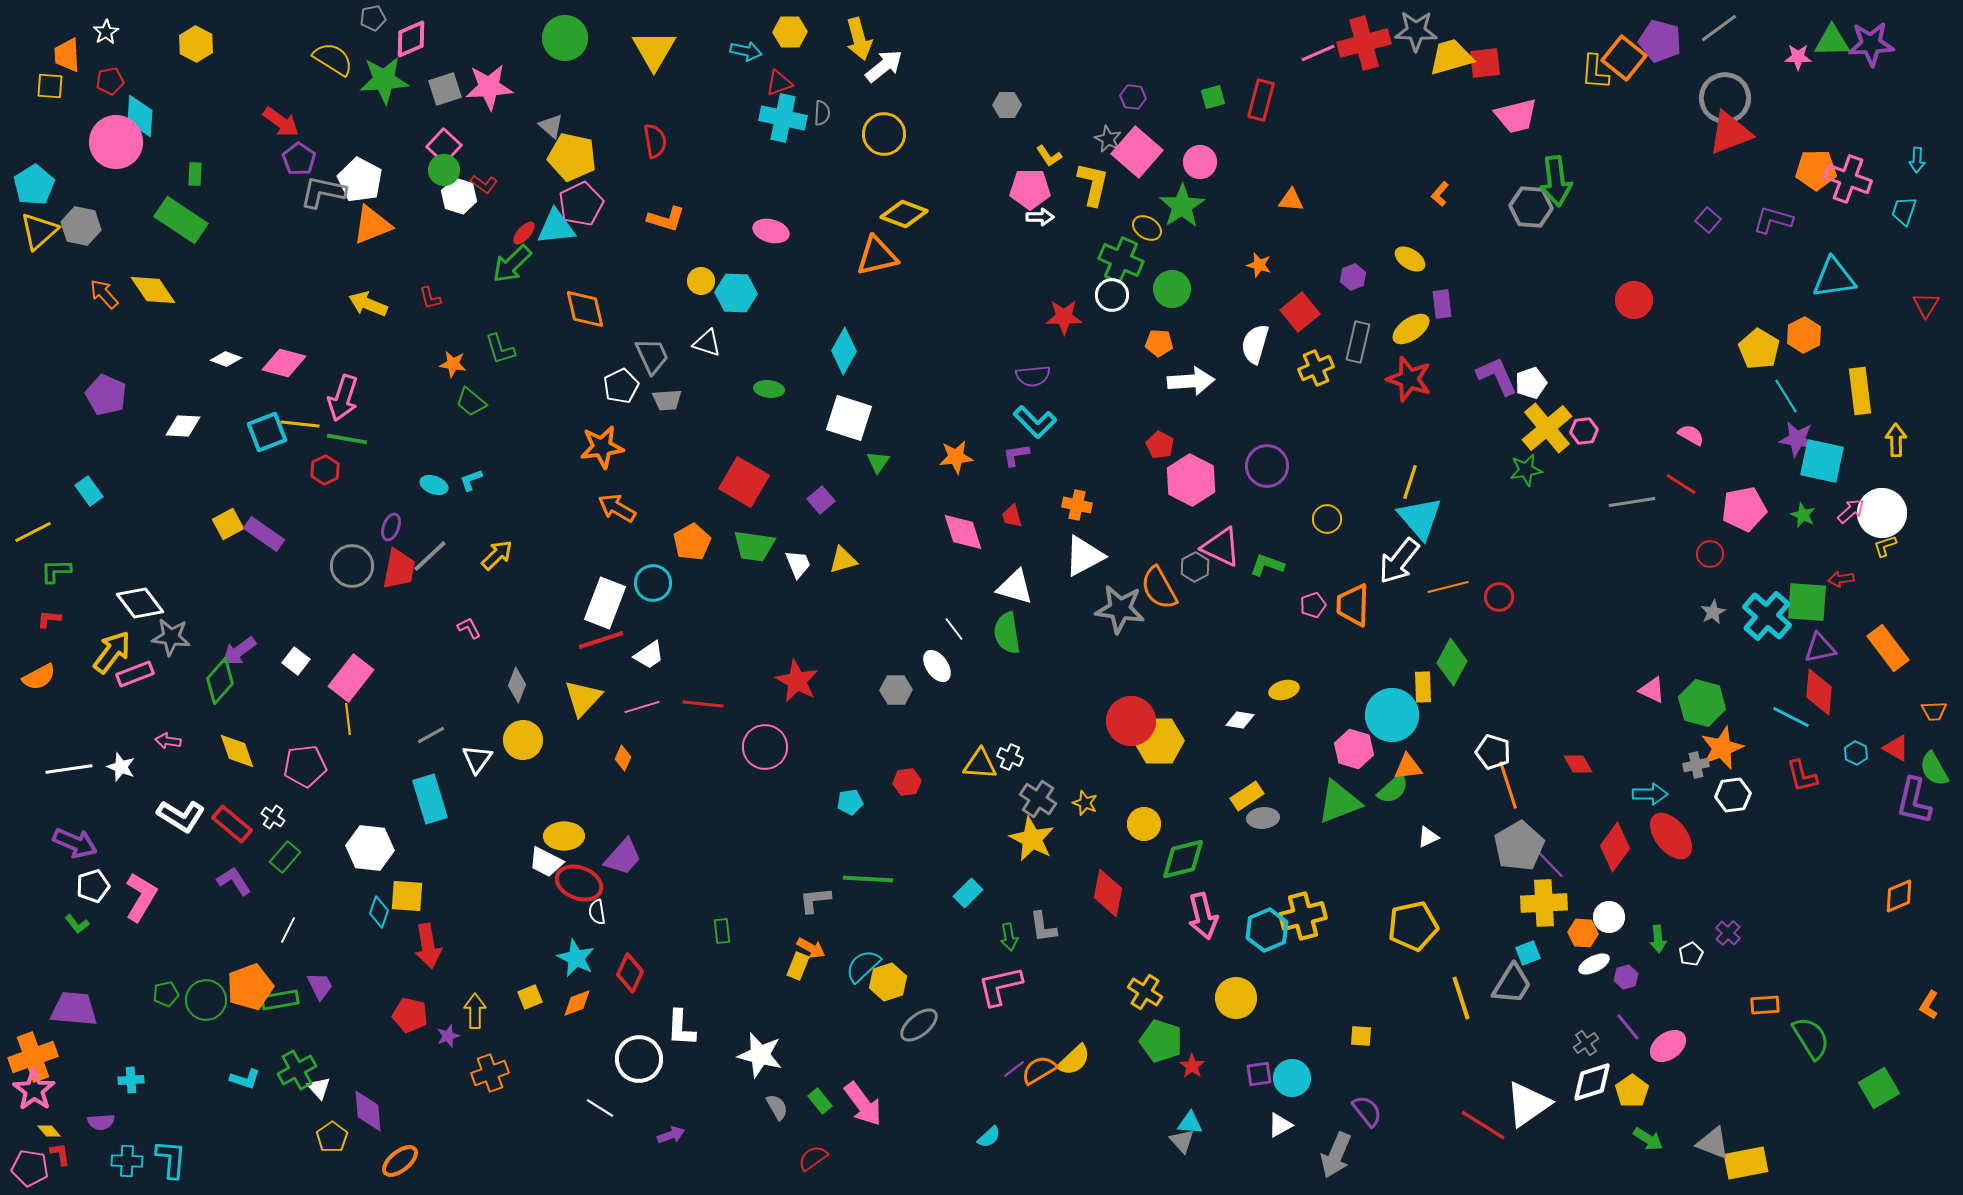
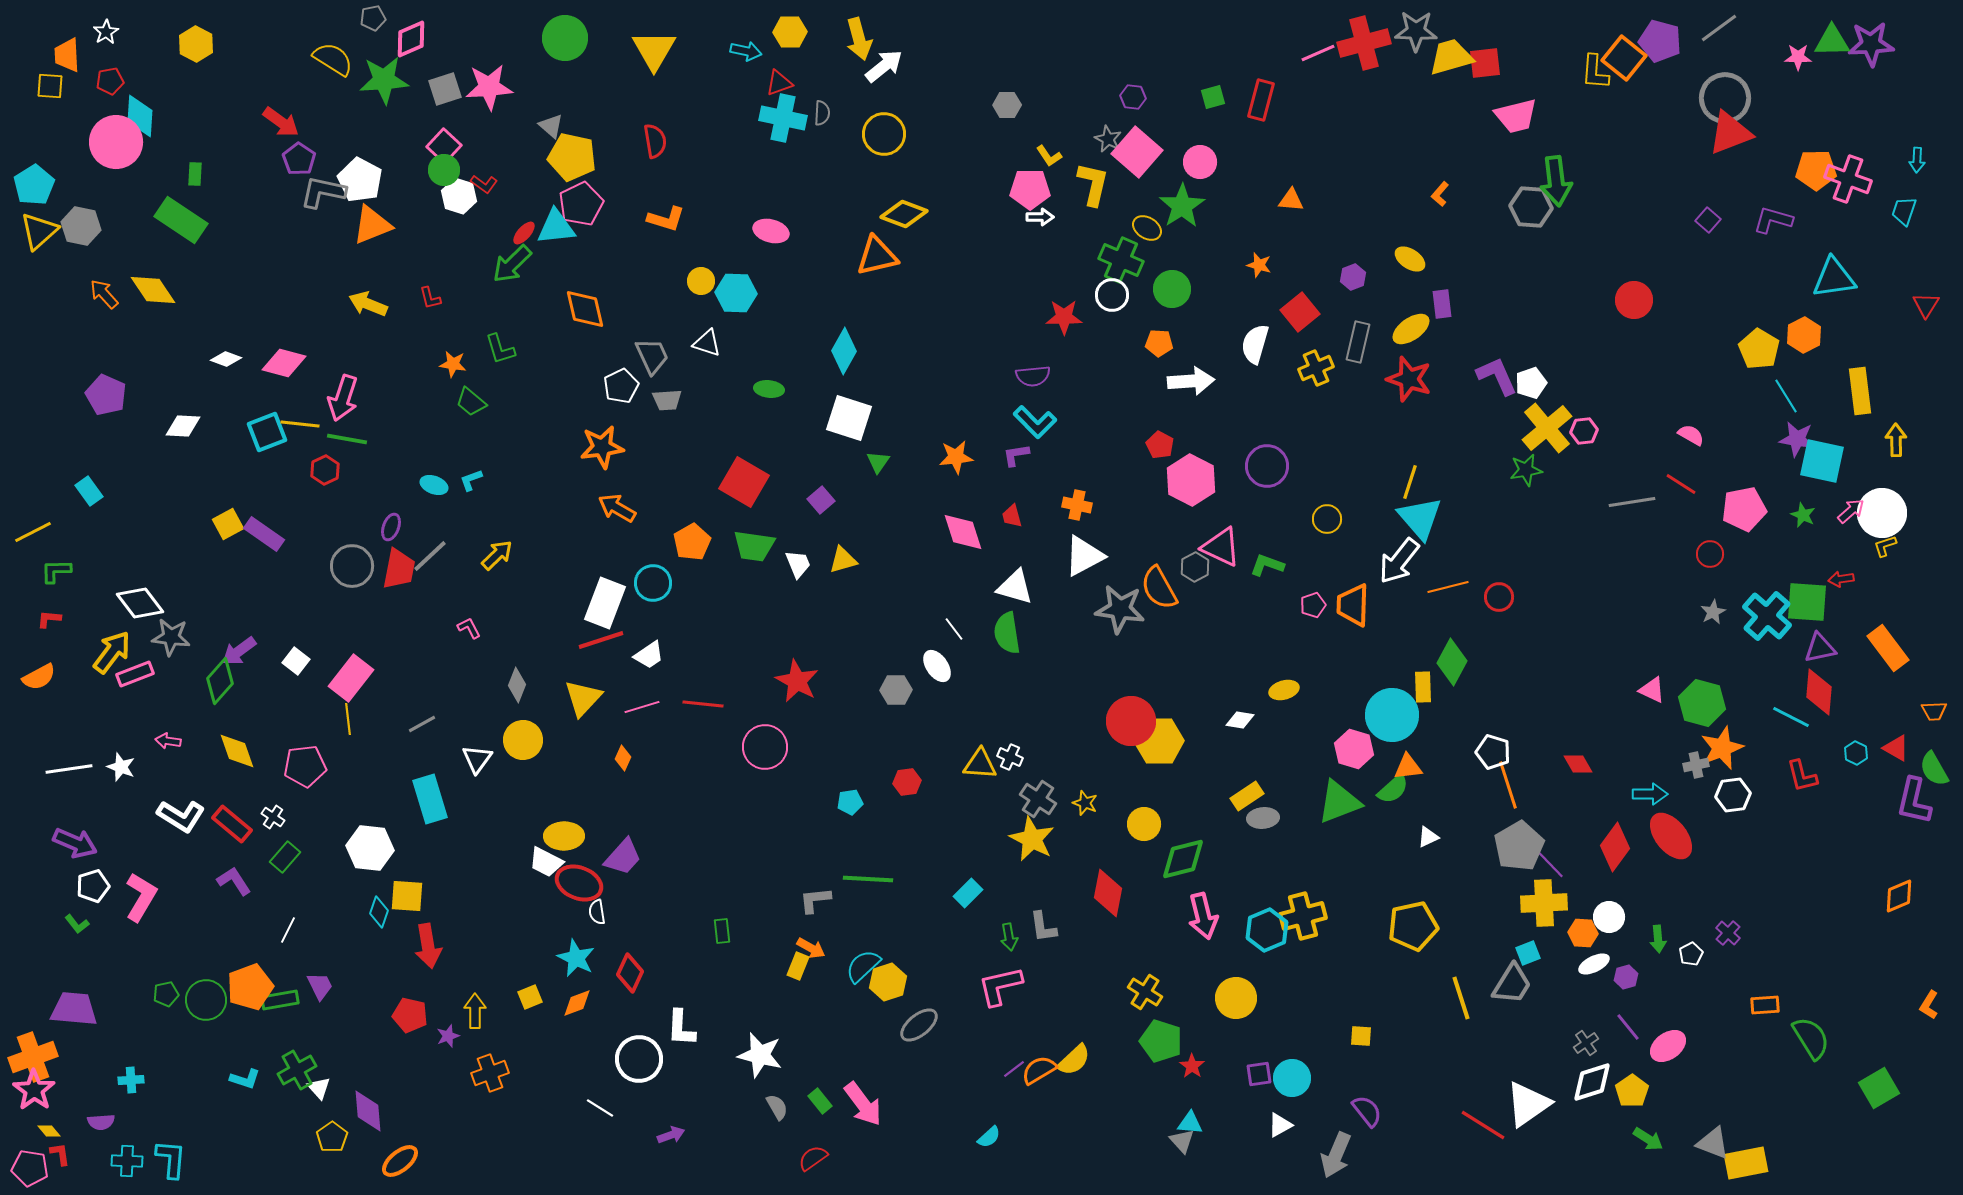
gray line at (431, 735): moved 9 px left, 11 px up
